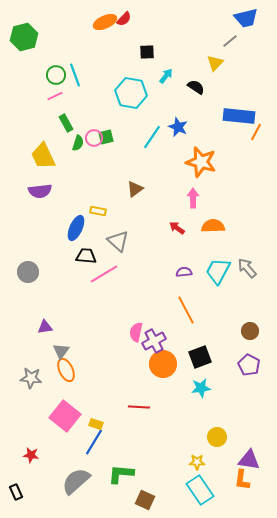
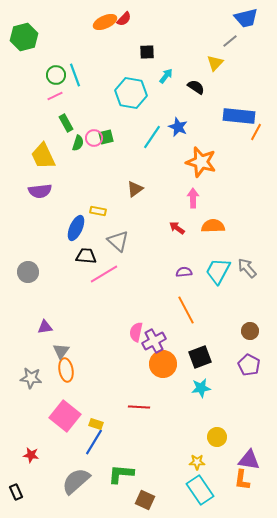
orange ellipse at (66, 370): rotated 15 degrees clockwise
